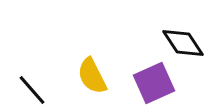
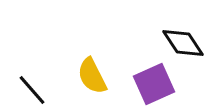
purple square: moved 1 px down
